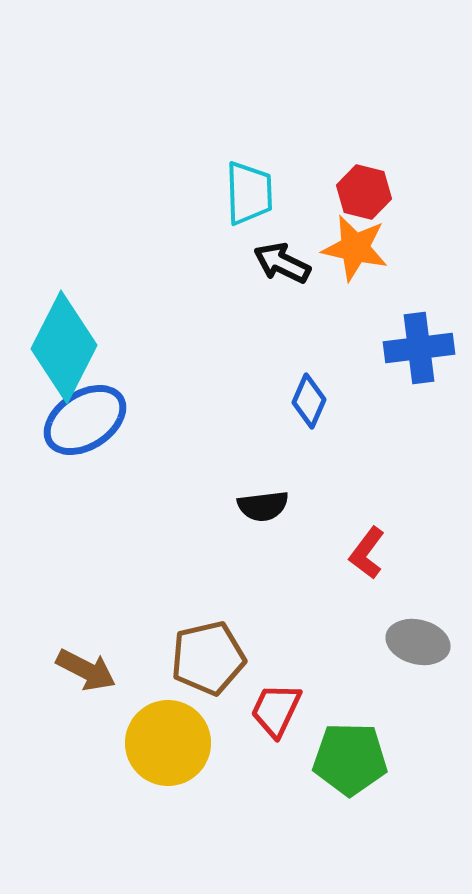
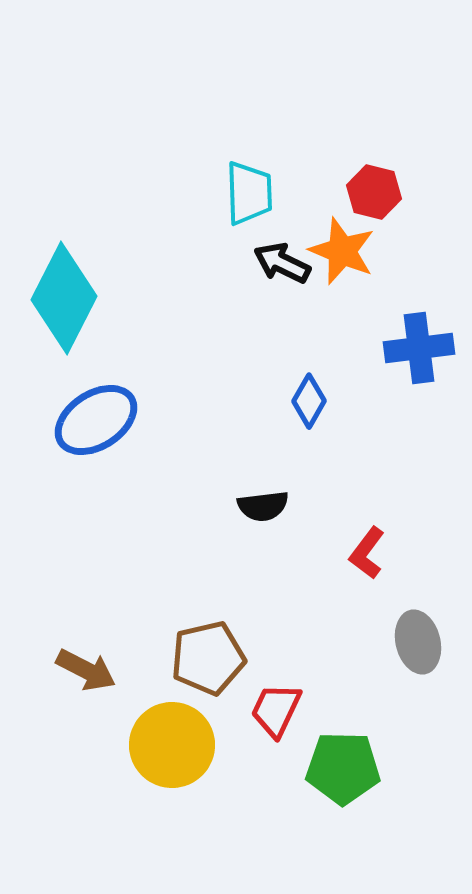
red hexagon: moved 10 px right
orange star: moved 13 px left, 3 px down; rotated 10 degrees clockwise
cyan diamond: moved 49 px up
blue diamond: rotated 6 degrees clockwise
blue ellipse: moved 11 px right
gray ellipse: rotated 62 degrees clockwise
yellow circle: moved 4 px right, 2 px down
green pentagon: moved 7 px left, 9 px down
